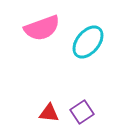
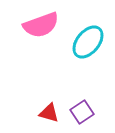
pink semicircle: moved 1 px left, 3 px up
red triangle: rotated 10 degrees clockwise
